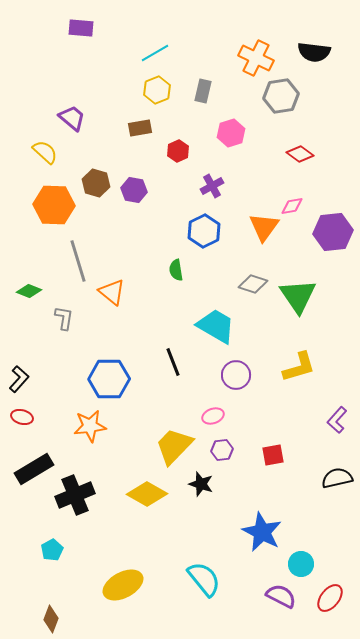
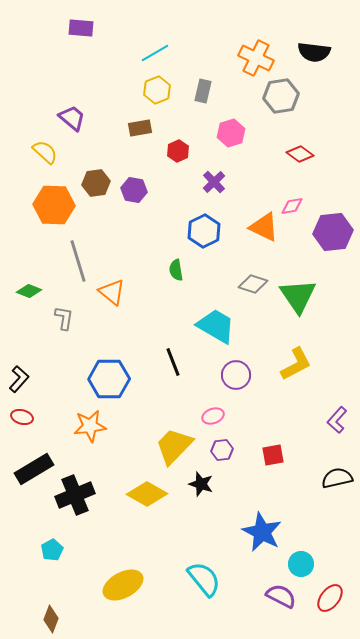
brown hexagon at (96, 183): rotated 24 degrees counterclockwise
purple cross at (212, 186): moved 2 px right, 4 px up; rotated 15 degrees counterclockwise
orange triangle at (264, 227): rotated 40 degrees counterclockwise
yellow L-shape at (299, 367): moved 3 px left, 3 px up; rotated 12 degrees counterclockwise
